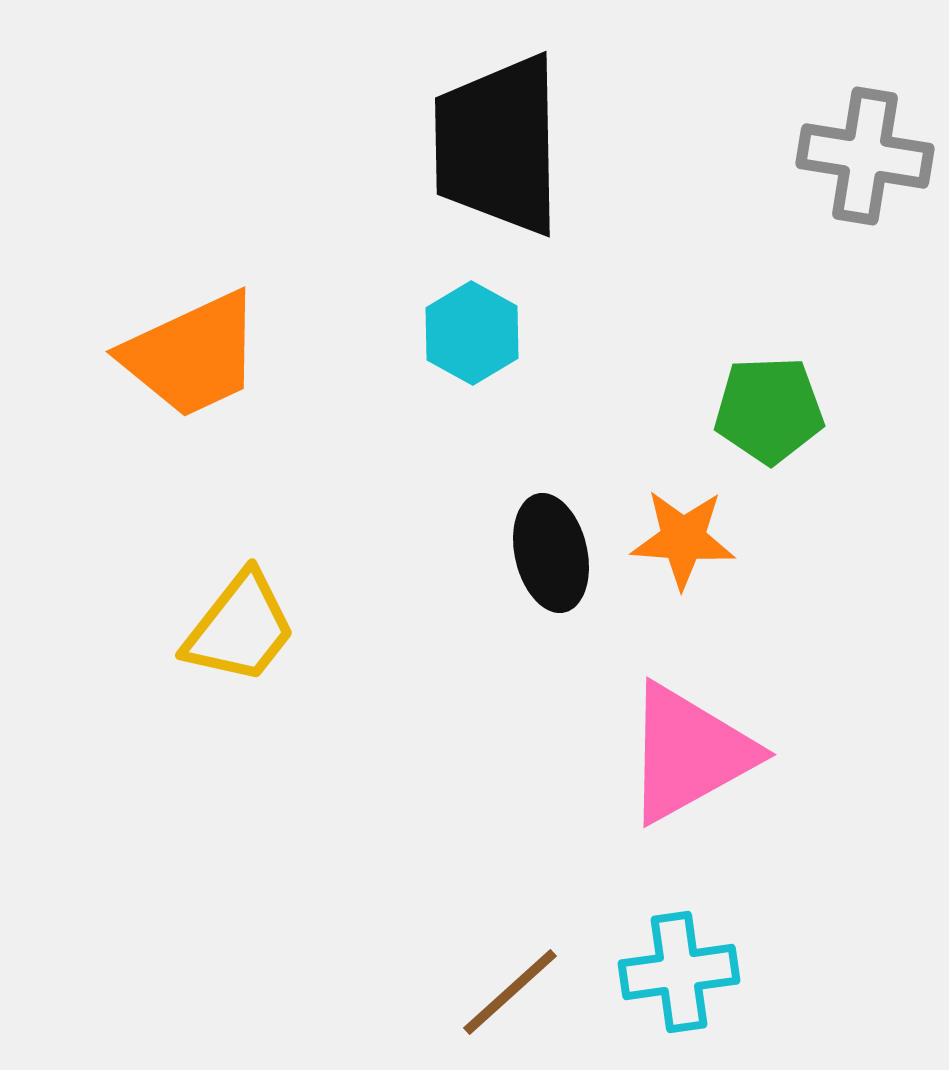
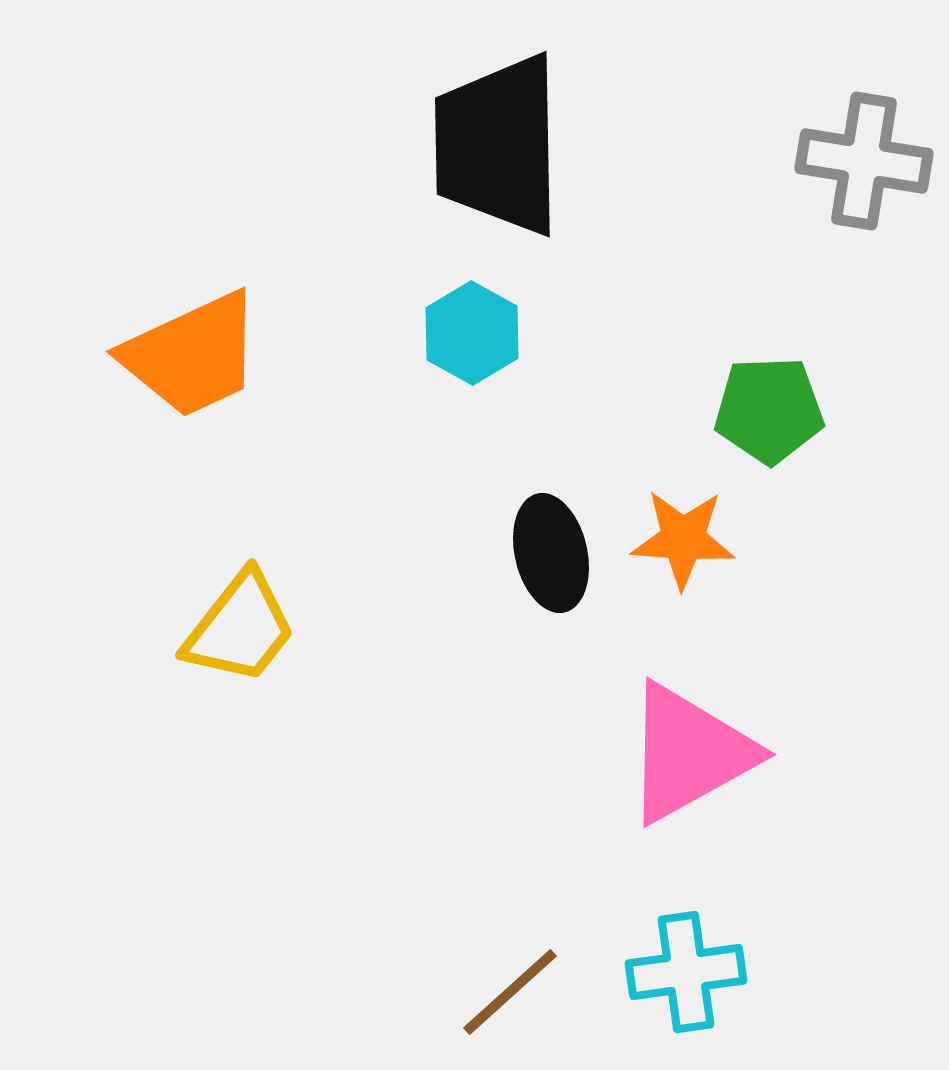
gray cross: moved 1 px left, 5 px down
cyan cross: moved 7 px right
